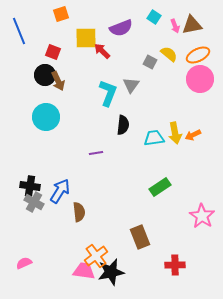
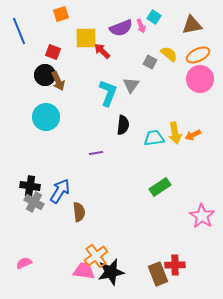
pink arrow: moved 34 px left
brown rectangle: moved 18 px right, 37 px down
